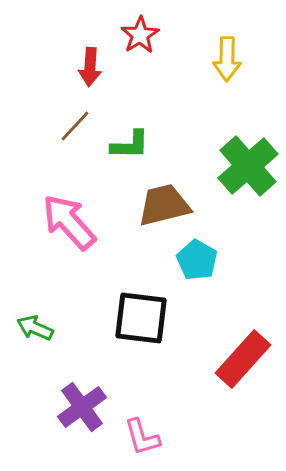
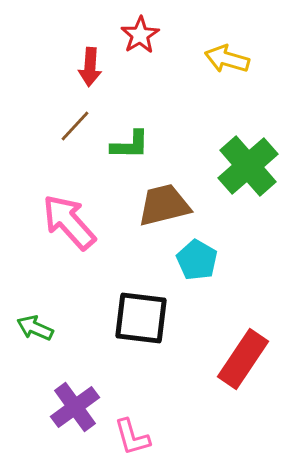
yellow arrow: rotated 105 degrees clockwise
red rectangle: rotated 8 degrees counterclockwise
purple cross: moved 7 px left
pink L-shape: moved 10 px left
